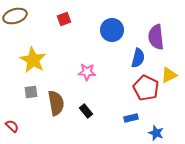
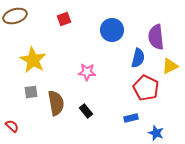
yellow triangle: moved 1 px right, 9 px up
